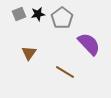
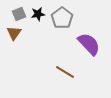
brown triangle: moved 15 px left, 20 px up
